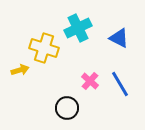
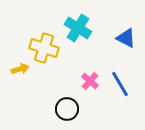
cyan cross: rotated 32 degrees counterclockwise
blue triangle: moved 7 px right
yellow arrow: moved 1 px up
black circle: moved 1 px down
